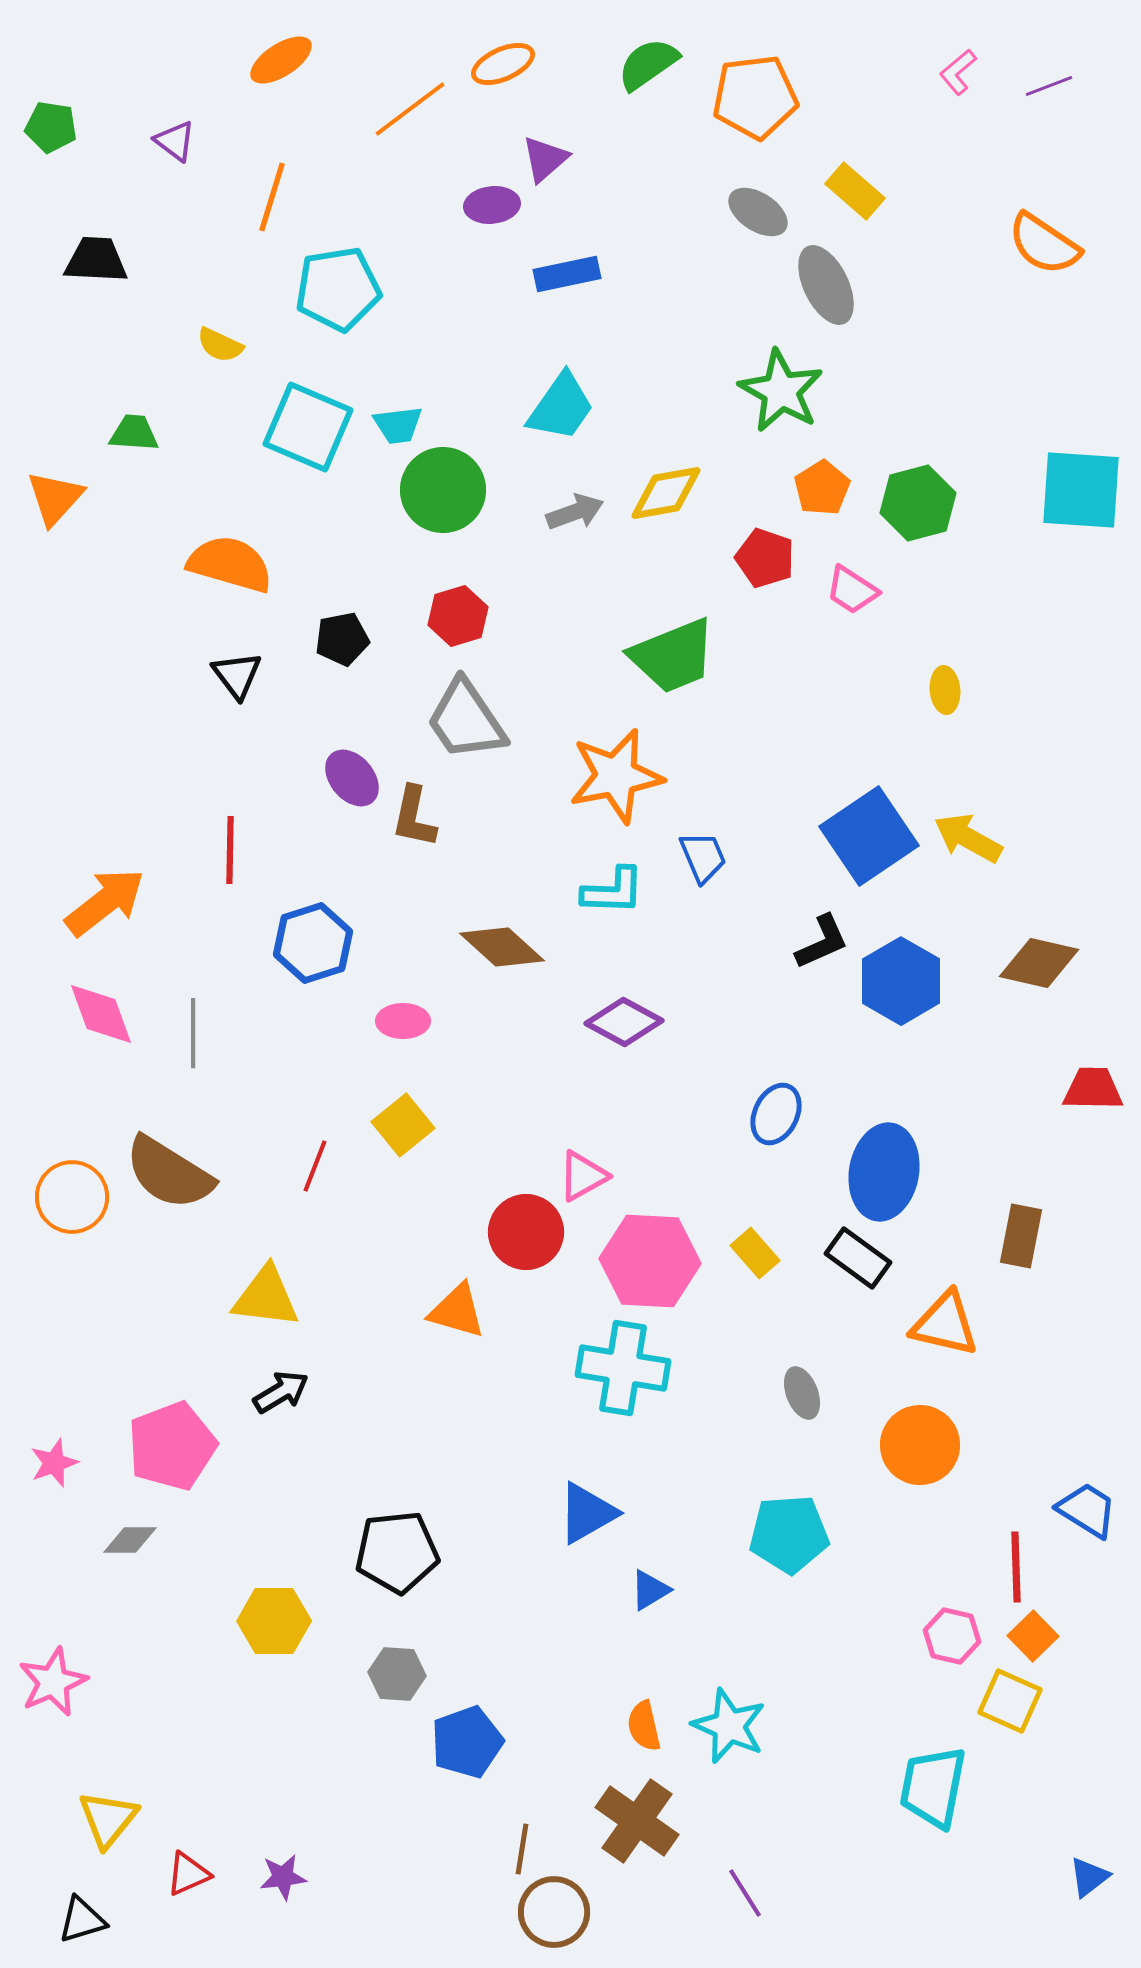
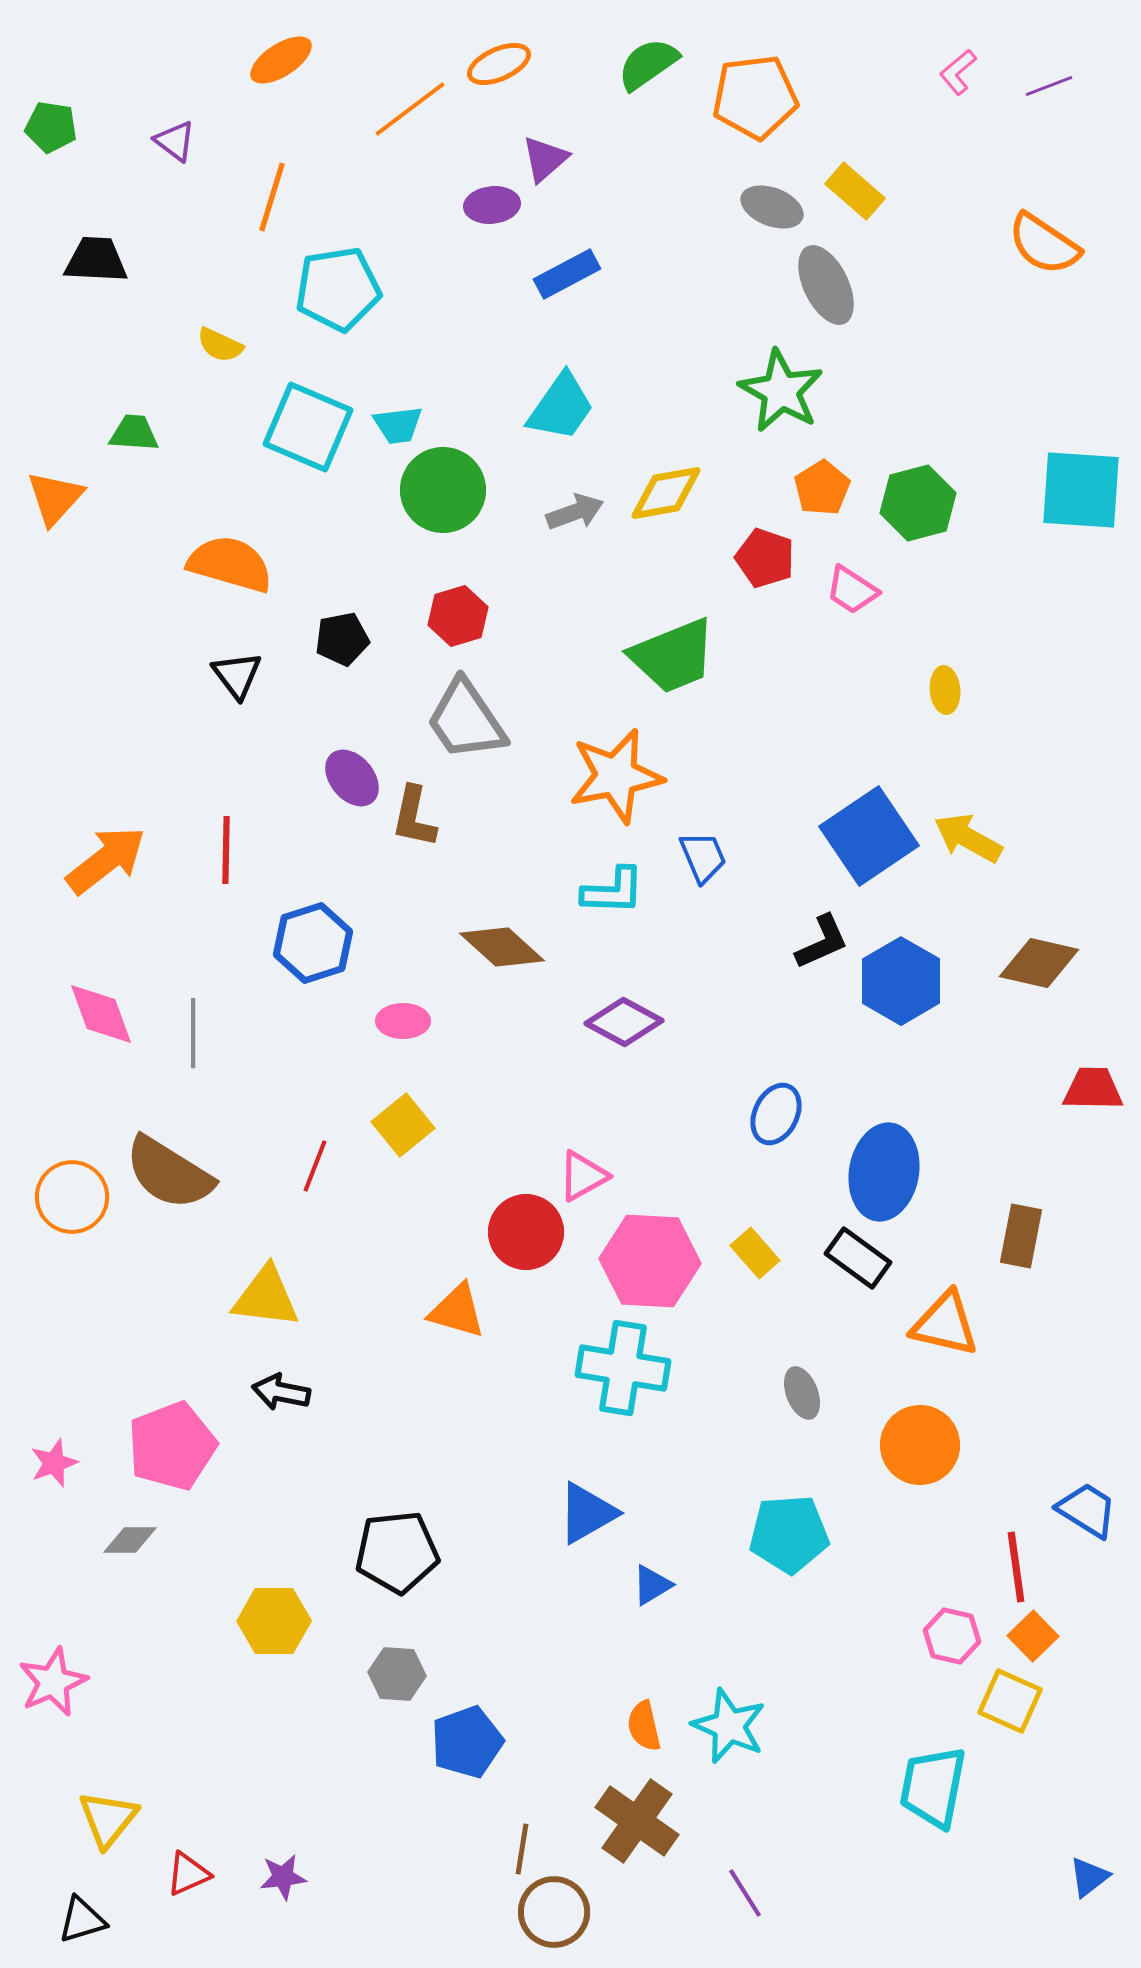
orange ellipse at (503, 64): moved 4 px left
gray ellipse at (758, 212): moved 14 px right, 5 px up; rotated 12 degrees counterclockwise
blue rectangle at (567, 274): rotated 16 degrees counterclockwise
red line at (230, 850): moved 4 px left
orange arrow at (105, 902): moved 1 px right, 42 px up
black arrow at (281, 1392): rotated 138 degrees counterclockwise
red line at (1016, 1567): rotated 6 degrees counterclockwise
blue triangle at (650, 1590): moved 2 px right, 5 px up
